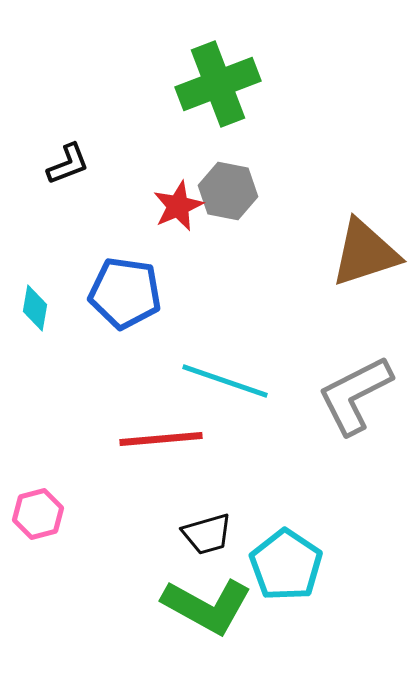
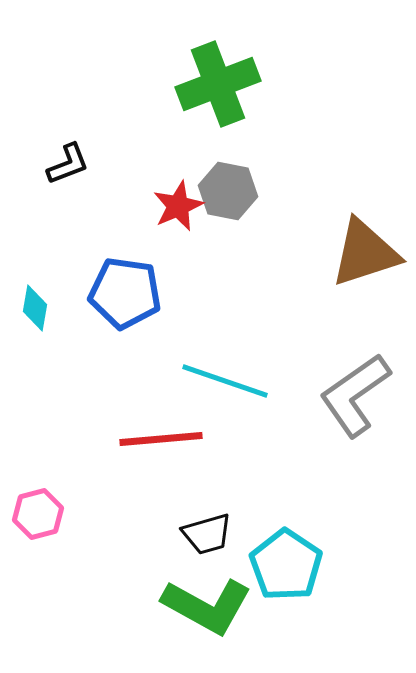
gray L-shape: rotated 8 degrees counterclockwise
